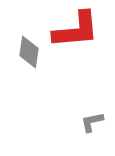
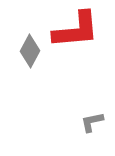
gray diamond: moved 1 px right, 1 px up; rotated 20 degrees clockwise
